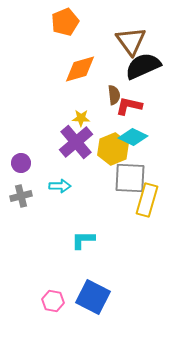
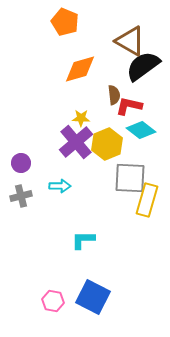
orange pentagon: rotated 28 degrees counterclockwise
brown triangle: moved 1 px left; rotated 24 degrees counterclockwise
black semicircle: rotated 12 degrees counterclockwise
cyan diamond: moved 8 px right, 7 px up; rotated 12 degrees clockwise
yellow hexagon: moved 6 px left, 5 px up
